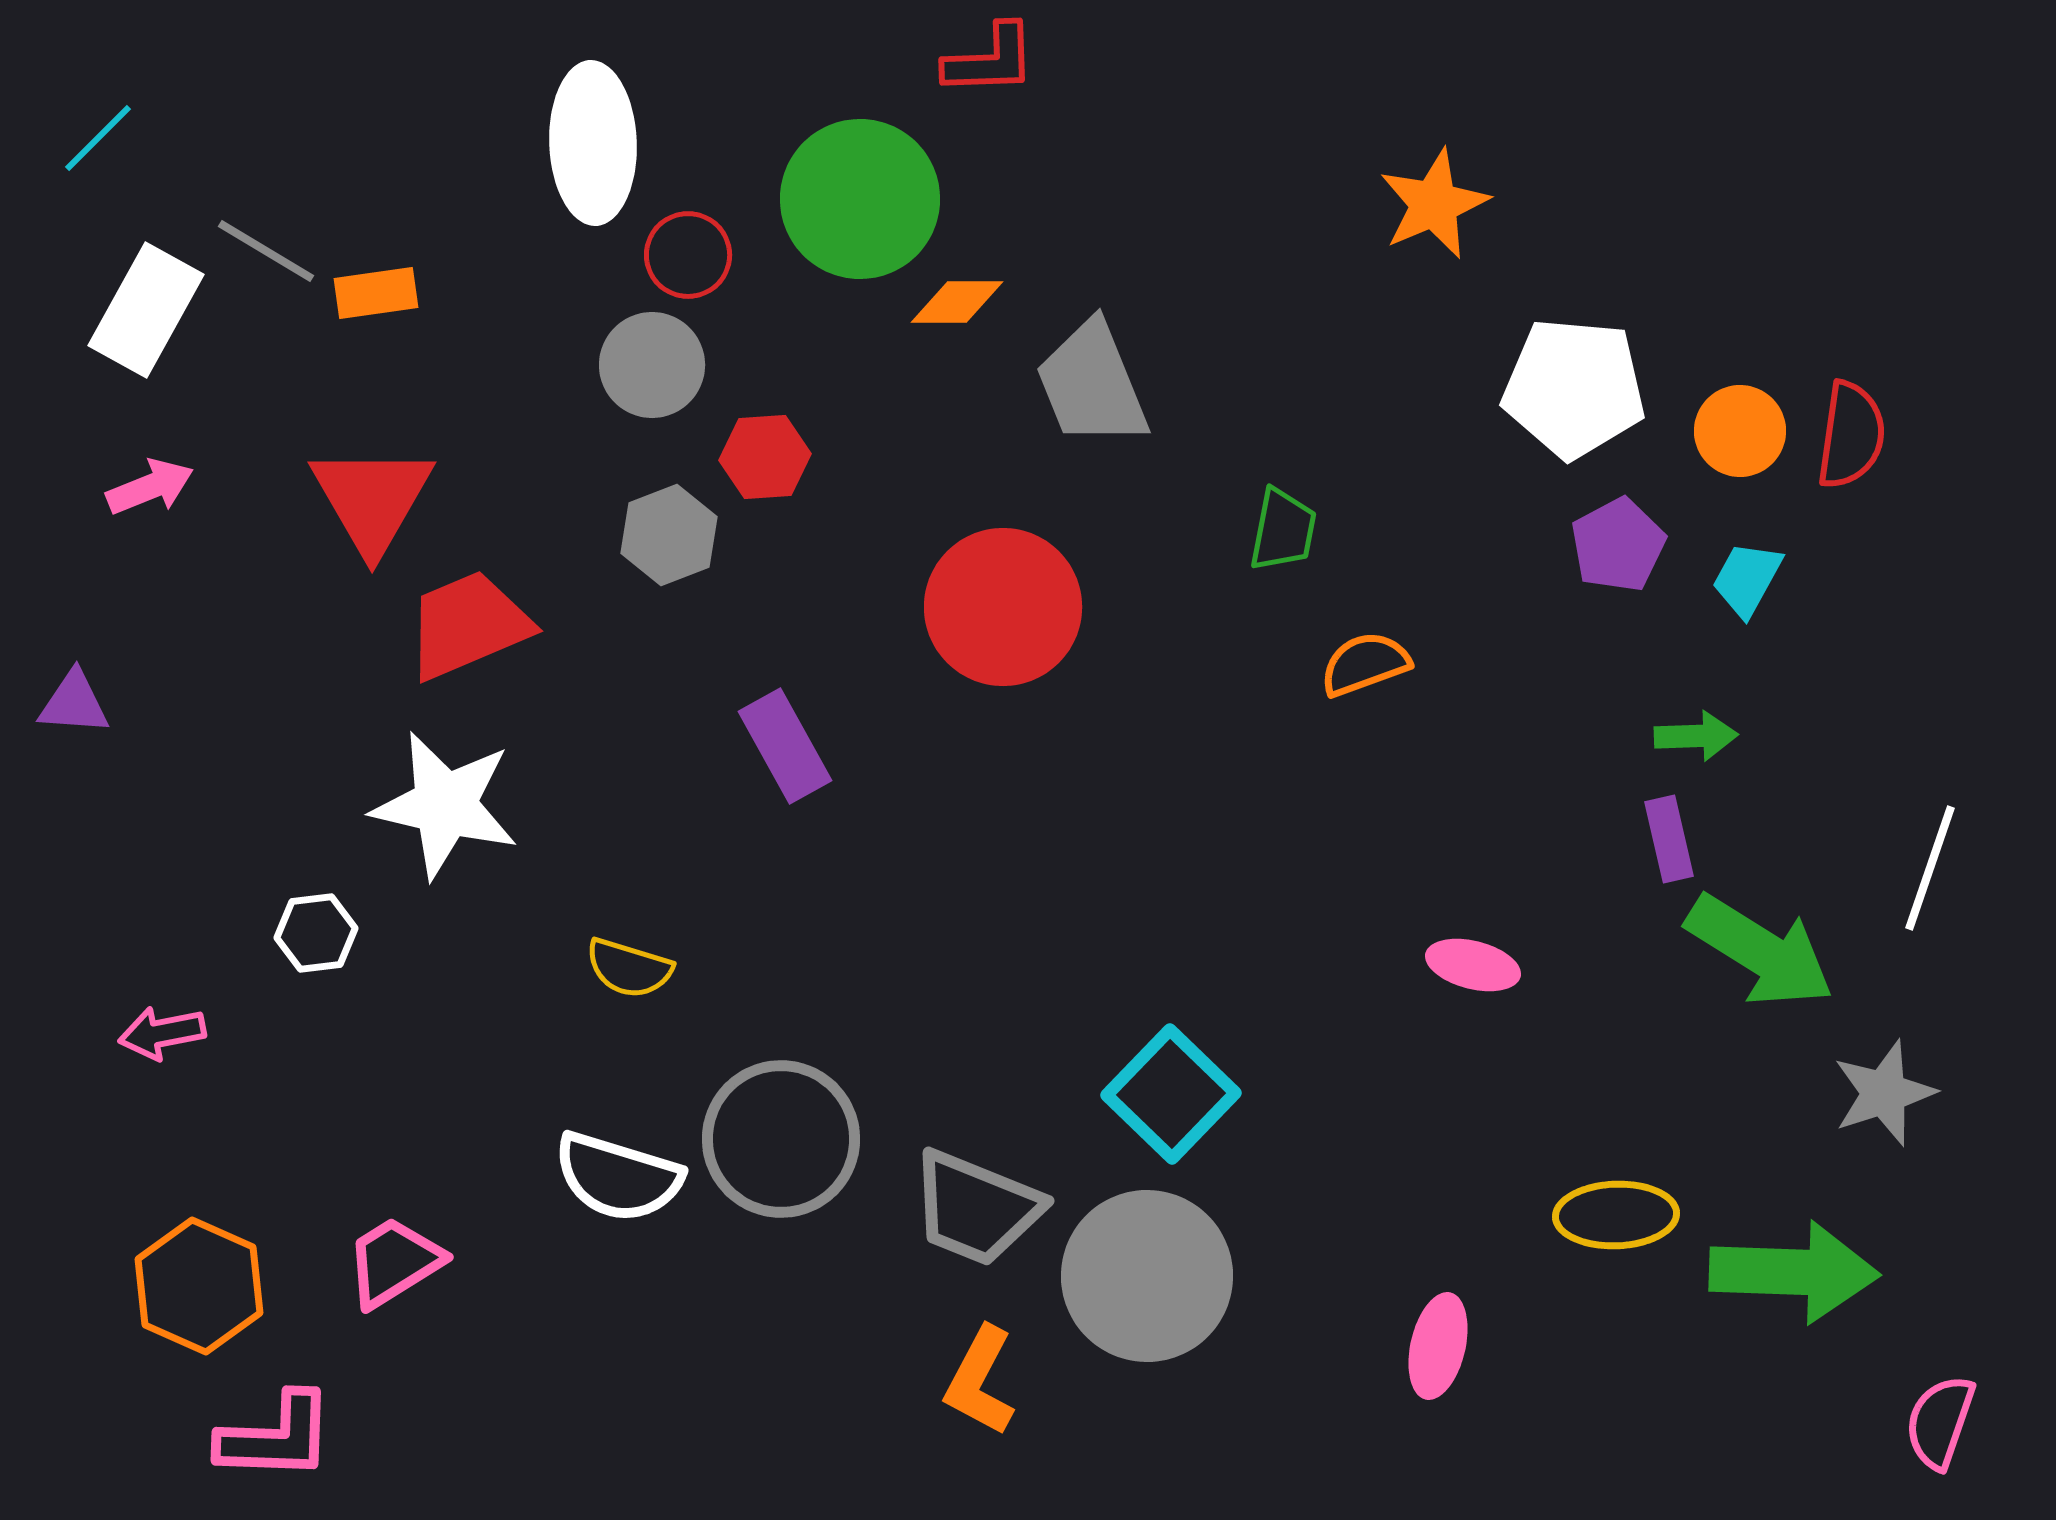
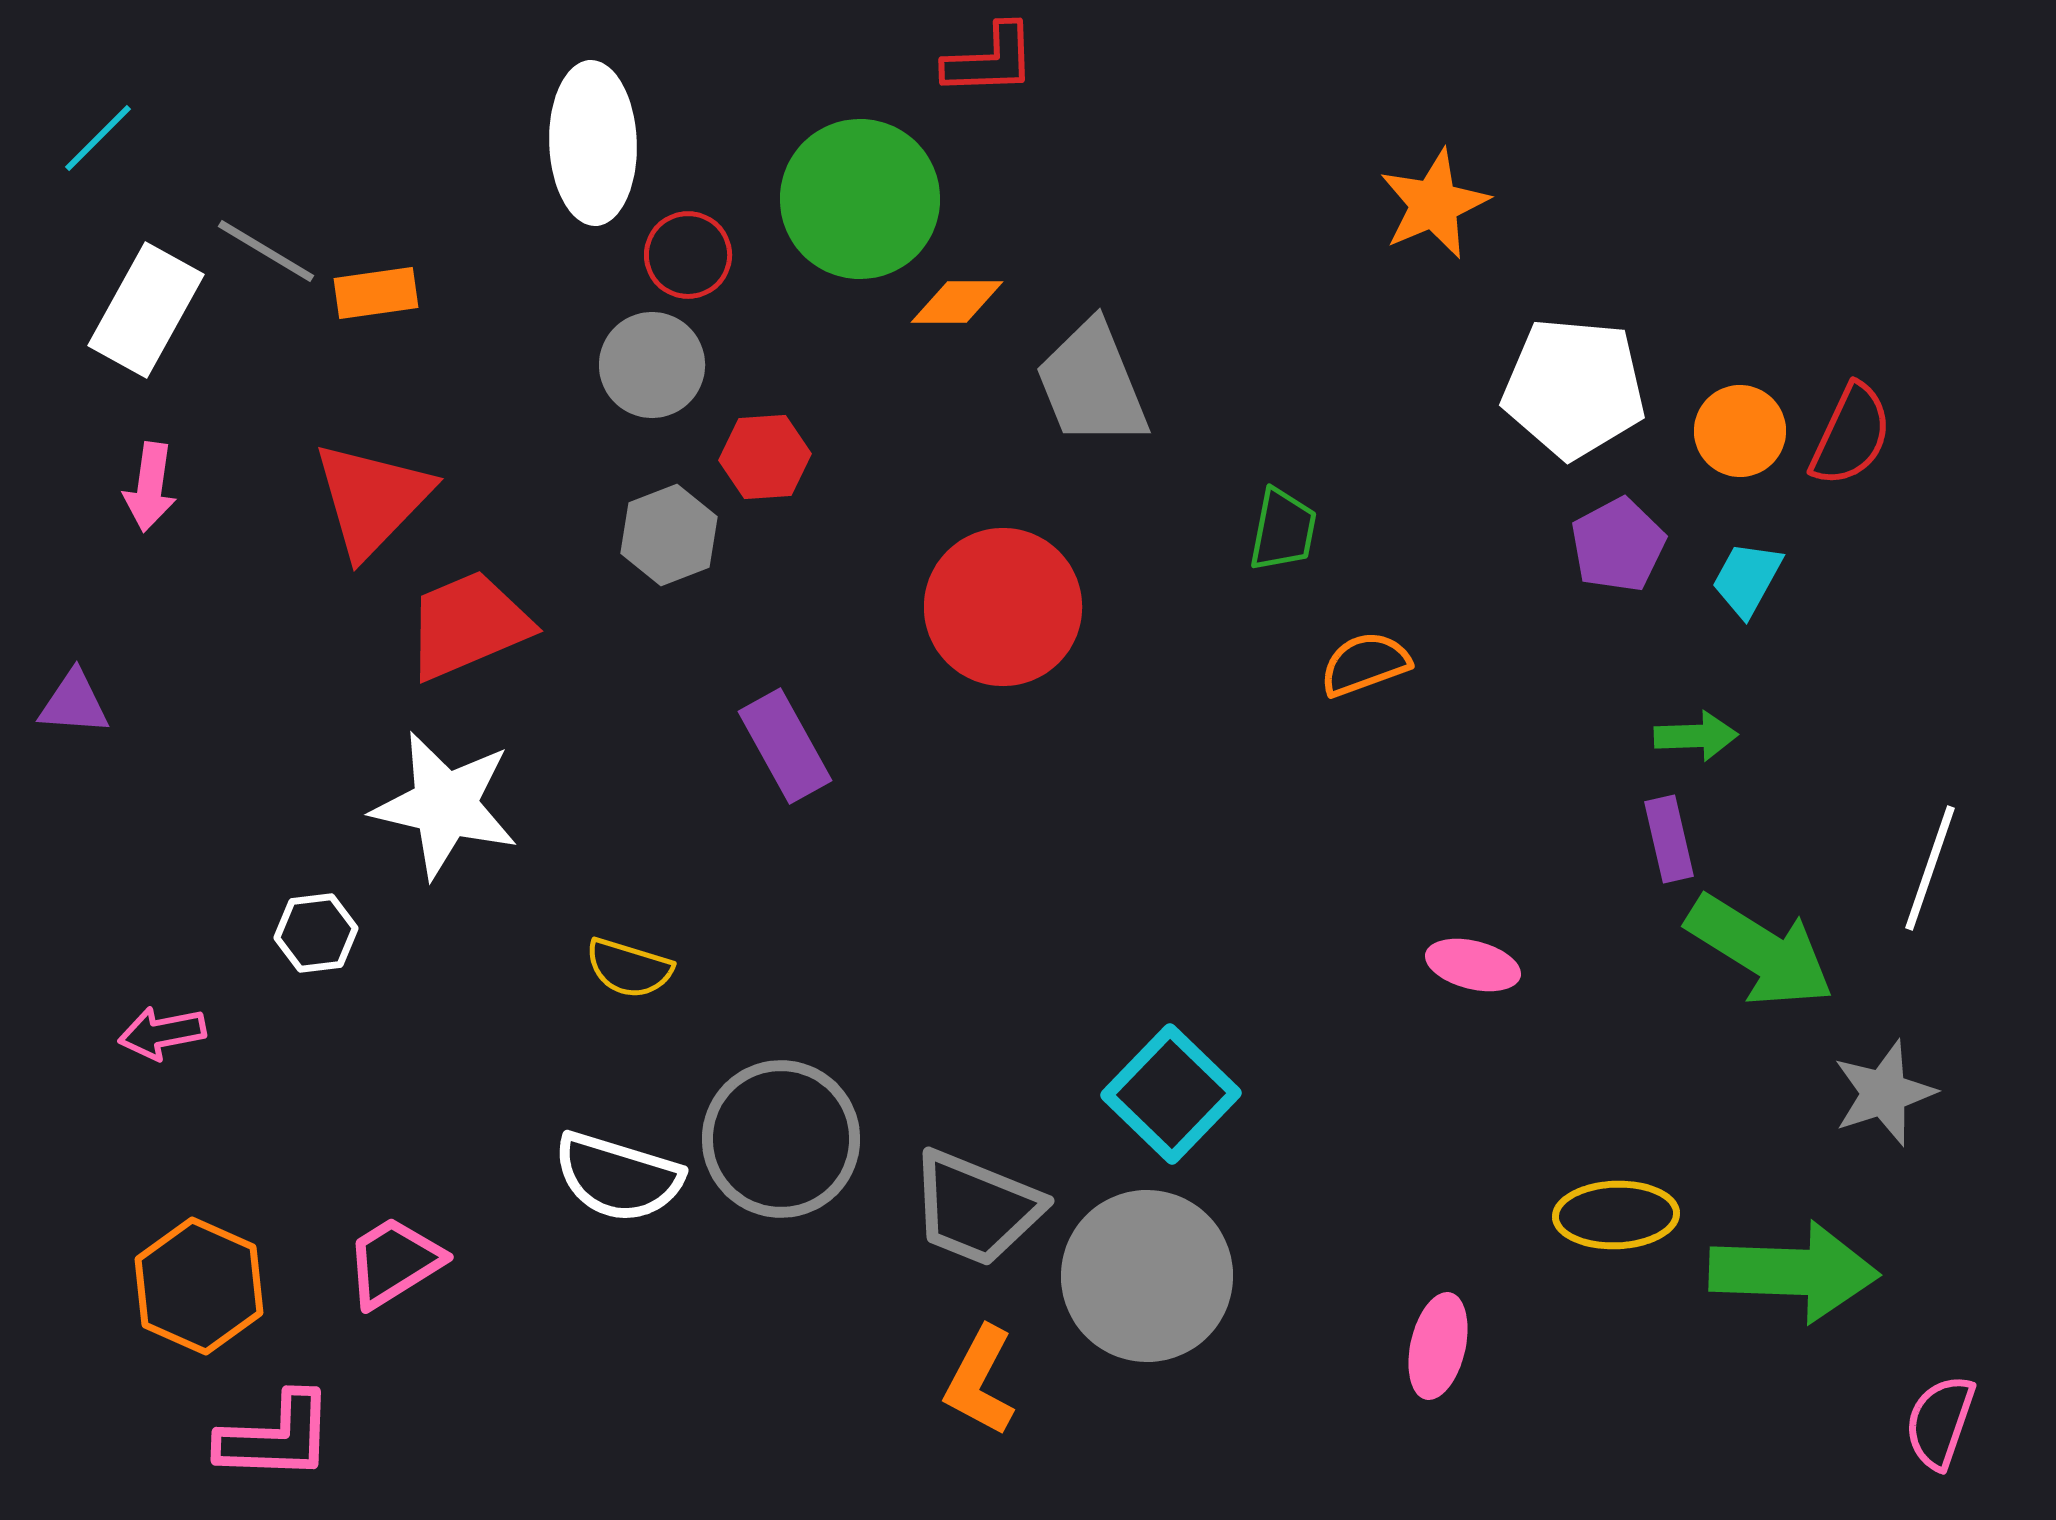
red semicircle at (1851, 435): rotated 17 degrees clockwise
pink arrow at (150, 487): rotated 120 degrees clockwise
red triangle at (372, 499): rotated 14 degrees clockwise
